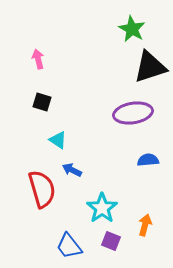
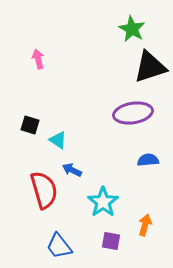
black square: moved 12 px left, 23 px down
red semicircle: moved 2 px right, 1 px down
cyan star: moved 1 px right, 6 px up
purple square: rotated 12 degrees counterclockwise
blue trapezoid: moved 10 px left
